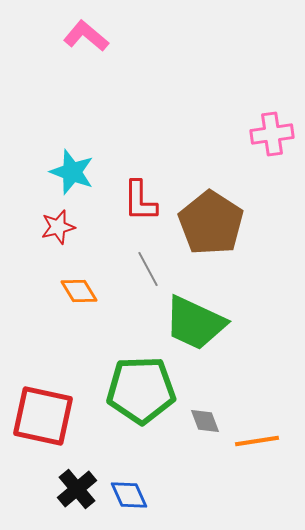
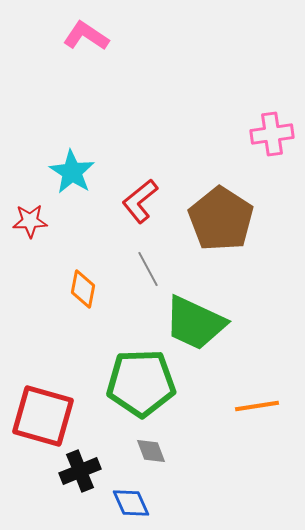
pink L-shape: rotated 6 degrees counterclockwise
cyan star: rotated 12 degrees clockwise
red L-shape: rotated 51 degrees clockwise
brown pentagon: moved 10 px right, 4 px up
red star: moved 28 px left, 6 px up; rotated 12 degrees clockwise
orange diamond: moved 4 px right, 2 px up; rotated 42 degrees clockwise
green pentagon: moved 7 px up
red square: rotated 4 degrees clockwise
gray diamond: moved 54 px left, 30 px down
orange line: moved 35 px up
black cross: moved 3 px right, 18 px up; rotated 18 degrees clockwise
blue diamond: moved 2 px right, 8 px down
